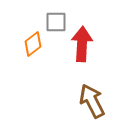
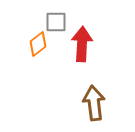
orange diamond: moved 5 px right
brown arrow: moved 2 px right, 2 px down; rotated 20 degrees clockwise
